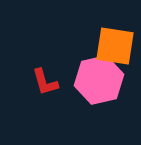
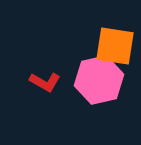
red L-shape: rotated 44 degrees counterclockwise
